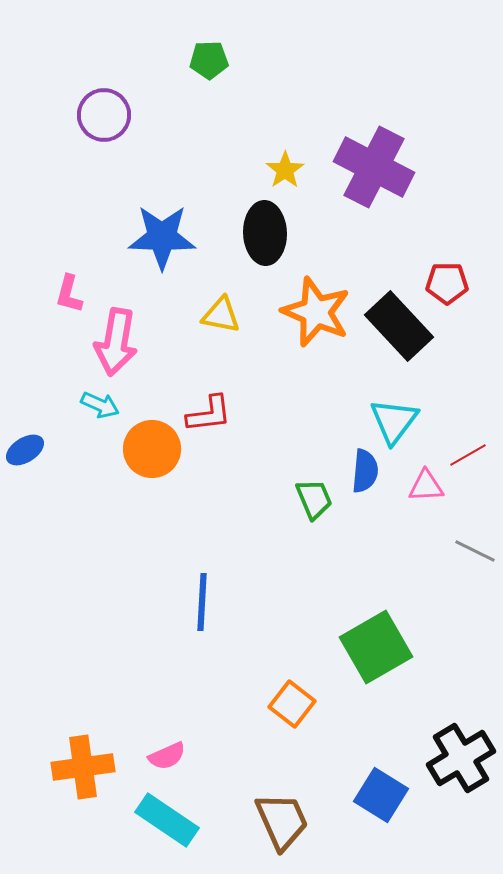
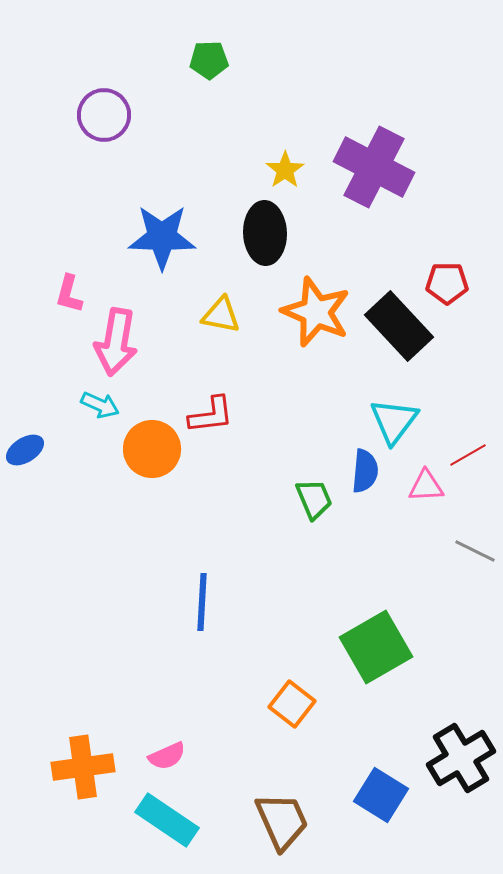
red L-shape: moved 2 px right, 1 px down
